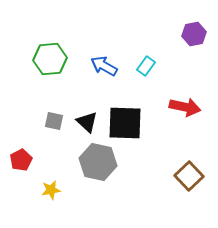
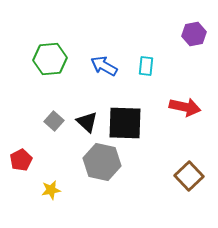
cyan rectangle: rotated 30 degrees counterclockwise
gray square: rotated 30 degrees clockwise
gray hexagon: moved 4 px right
